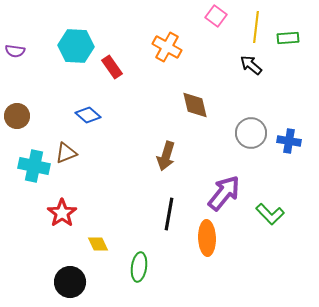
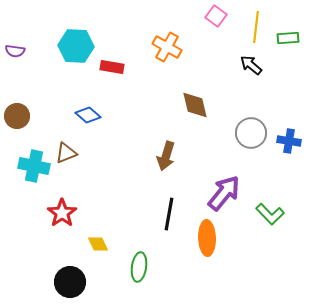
red rectangle: rotated 45 degrees counterclockwise
